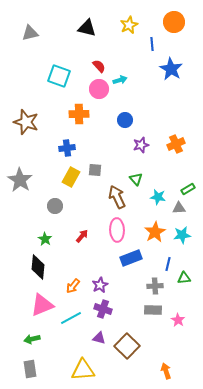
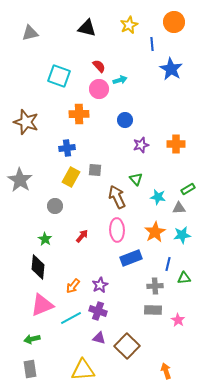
orange cross at (176, 144): rotated 24 degrees clockwise
purple cross at (103, 309): moved 5 px left, 2 px down
